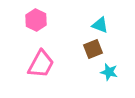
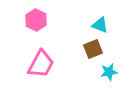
cyan star: rotated 24 degrees counterclockwise
